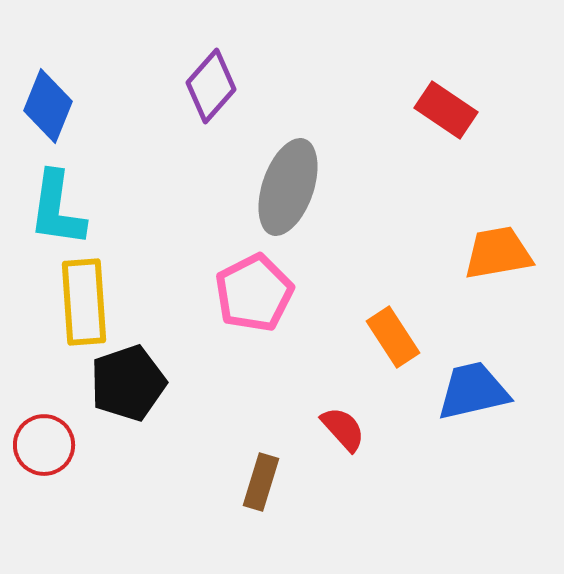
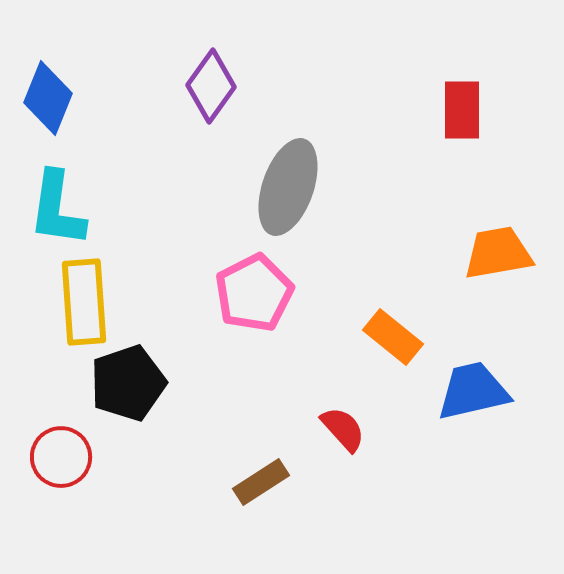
purple diamond: rotated 6 degrees counterclockwise
blue diamond: moved 8 px up
red rectangle: moved 16 px right; rotated 56 degrees clockwise
orange rectangle: rotated 18 degrees counterclockwise
red circle: moved 17 px right, 12 px down
brown rectangle: rotated 40 degrees clockwise
